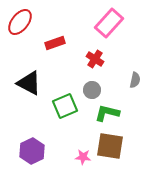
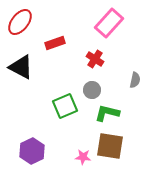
black triangle: moved 8 px left, 16 px up
